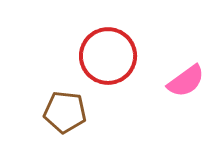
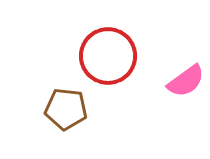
brown pentagon: moved 1 px right, 3 px up
